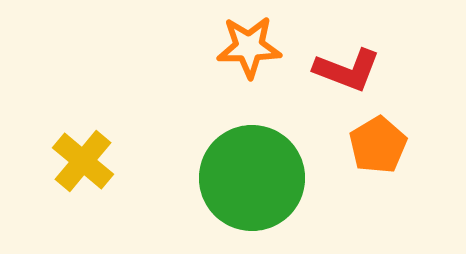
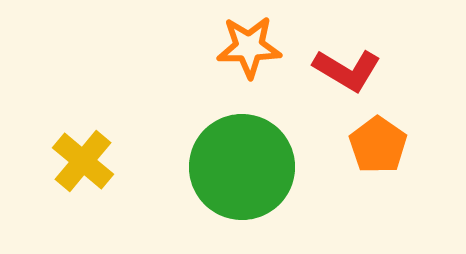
red L-shape: rotated 10 degrees clockwise
orange pentagon: rotated 6 degrees counterclockwise
green circle: moved 10 px left, 11 px up
